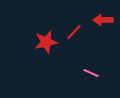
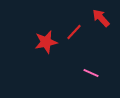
red arrow: moved 2 px left, 2 px up; rotated 48 degrees clockwise
